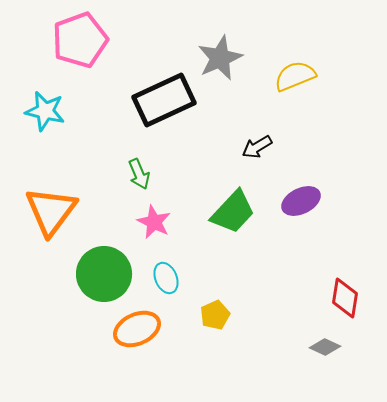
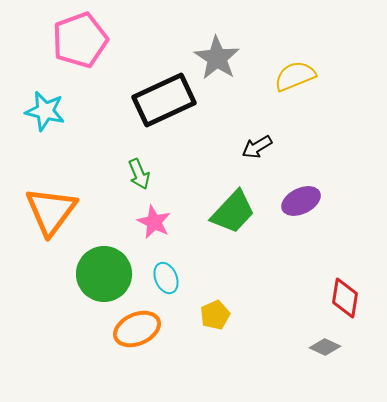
gray star: moved 3 px left; rotated 15 degrees counterclockwise
